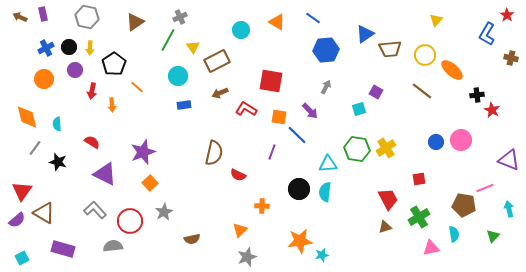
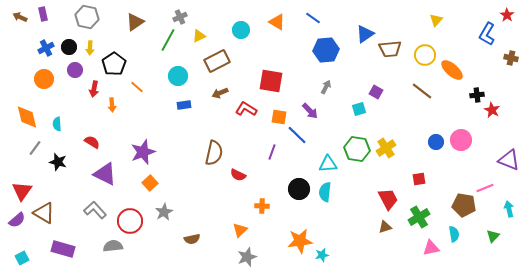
yellow triangle at (193, 47): moved 6 px right, 11 px up; rotated 40 degrees clockwise
red arrow at (92, 91): moved 2 px right, 2 px up
